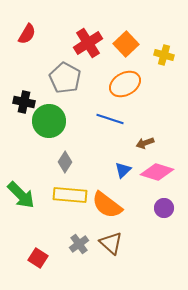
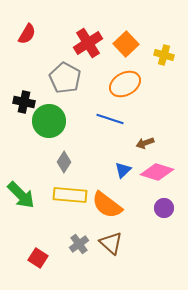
gray diamond: moved 1 px left
